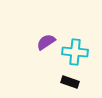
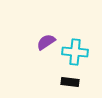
black rectangle: rotated 12 degrees counterclockwise
